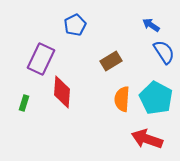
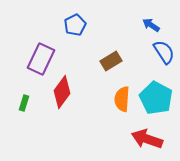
red diamond: rotated 32 degrees clockwise
